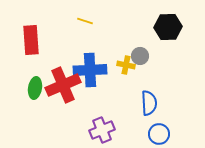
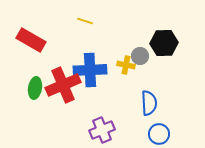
black hexagon: moved 4 px left, 16 px down
red rectangle: rotated 56 degrees counterclockwise
